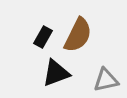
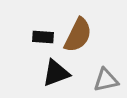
black rectangle: rotated 65 degrees clockwise
